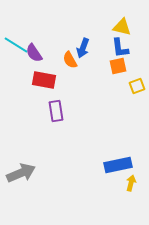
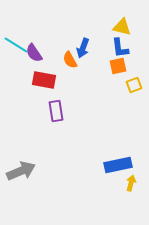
yellow square: moved 3 px left, 1 px up
gray arrow: moved 2 px up
